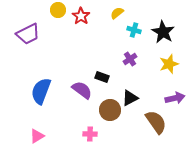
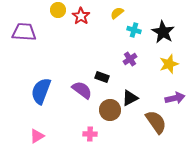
purple trapezoid: moved 4 px left, 2 px up; rotated 150 degrees counterclockwise
